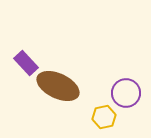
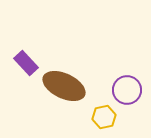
brown ellipse: moved 6 px right
purple circle: moved 1 px right, 3 px up
